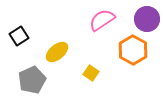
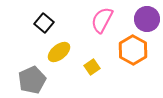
pink semicircle: rotated 28 degrees counterclockwise
black square: moved 25 px right, 13 px up; rotated 18 degrees counterclockwise
yellow ellipse: moved 2 px right
yellow square: moved 1 px right, 6 px up; rotated 21 degrees clockwise
